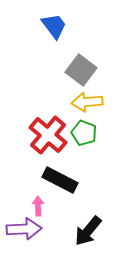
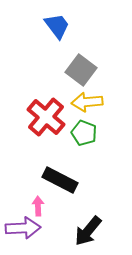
blue trapezoid: moved 3 px right
red cross: moved 2 px left, 18 px up
purple arrow: moved 1 px left, 1 px up
